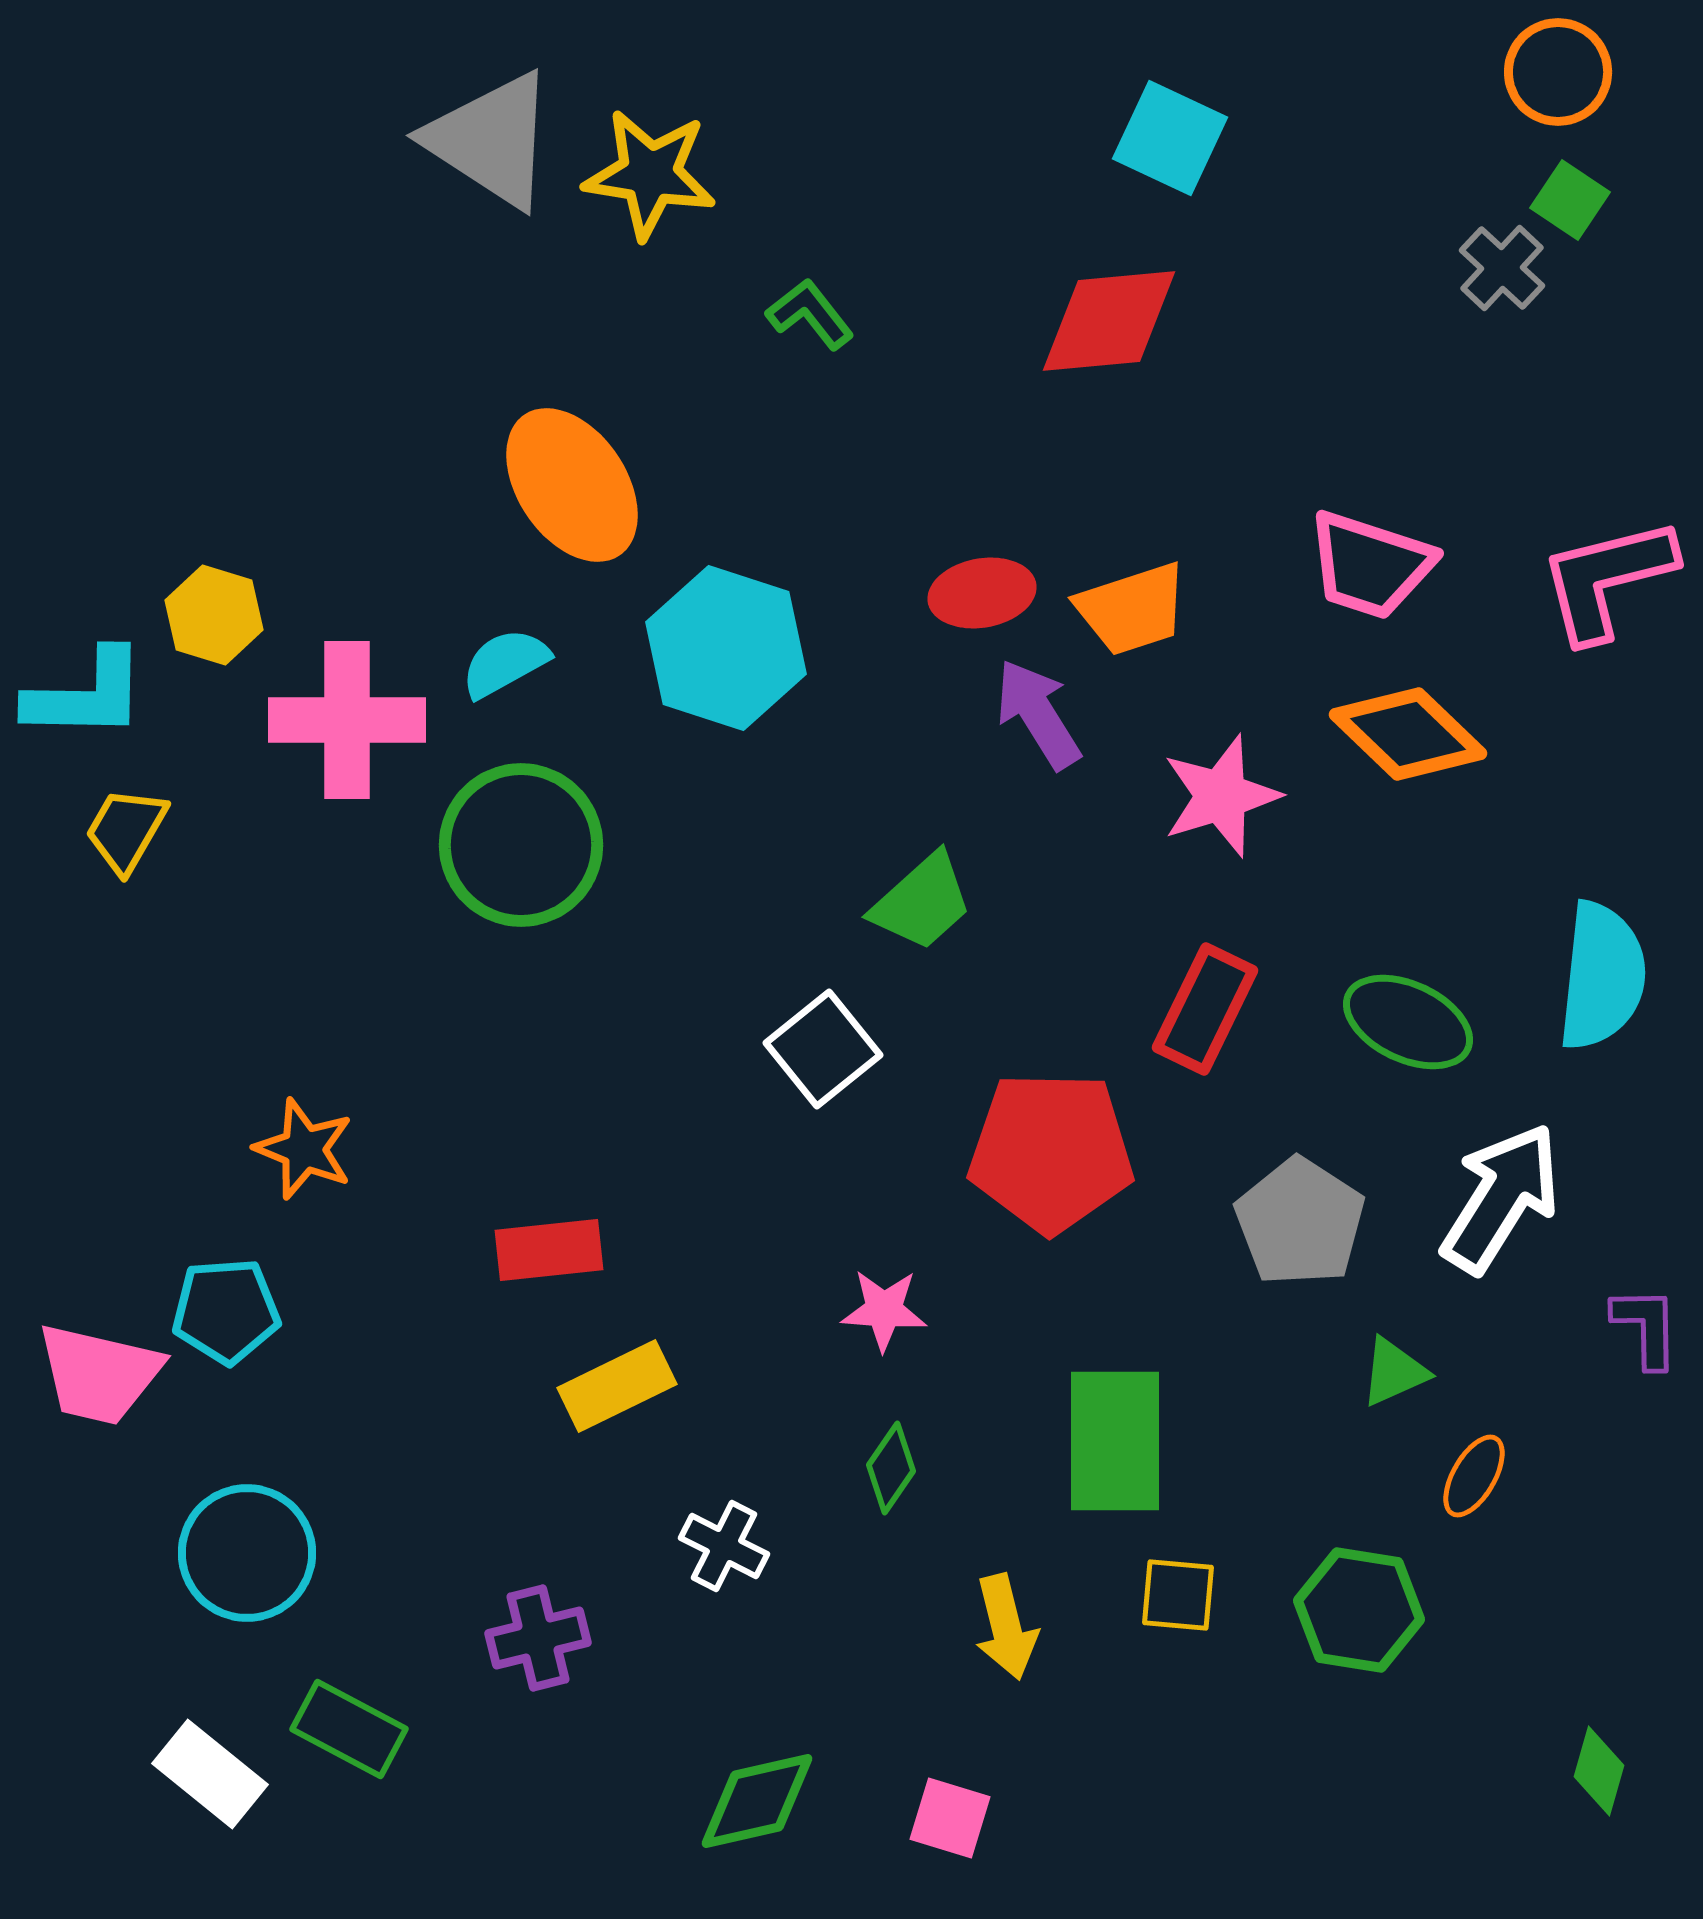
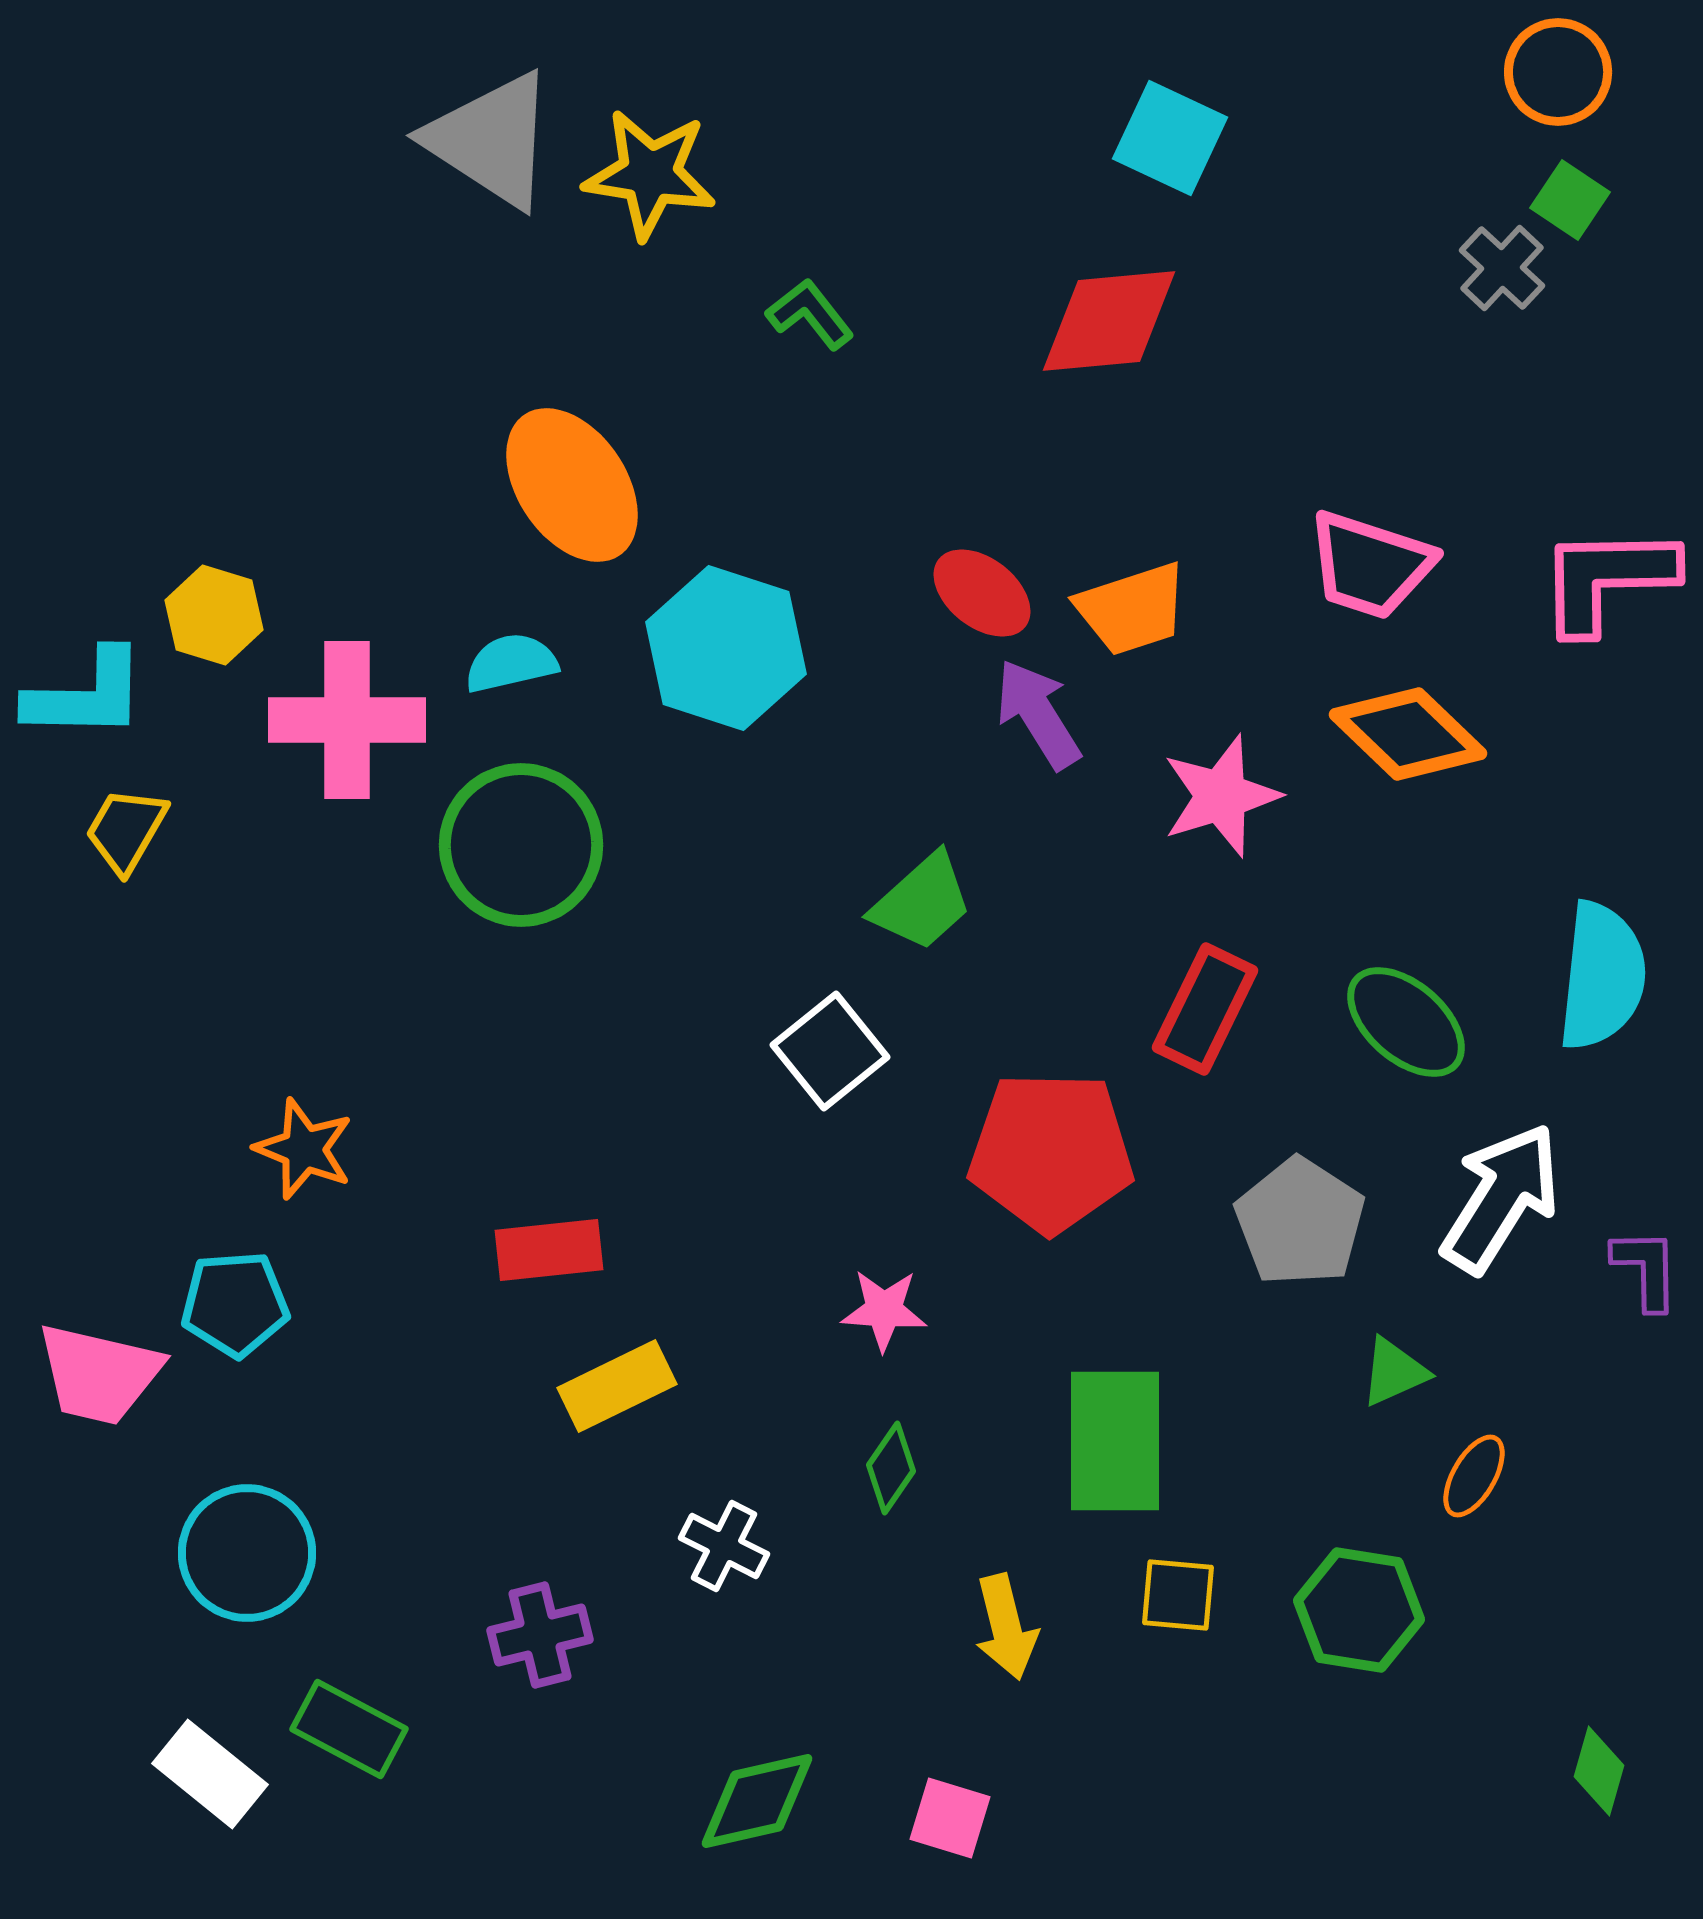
pink L-shape at (1607, 579): rotated 13 degrees clockwise
red ellipse at (982, 593): rotated 48 degrees clockwise
cyan semicircle at (505, 663): moved 6 px right; rotated 16 degrees clockwise
green ellipse at (1408, 1022): moved 2 px left; rotated 16 degrees clockwise
white square at (823, 1049): moved 7 px right, 2 px down
cyan pentagon at (226, 1311): moved 9 px right, 7 px up
purple L-shape at (1646, 1327): moved 58 px up
purple cross at (538, 1638): moved 2 px right, 3 px up
